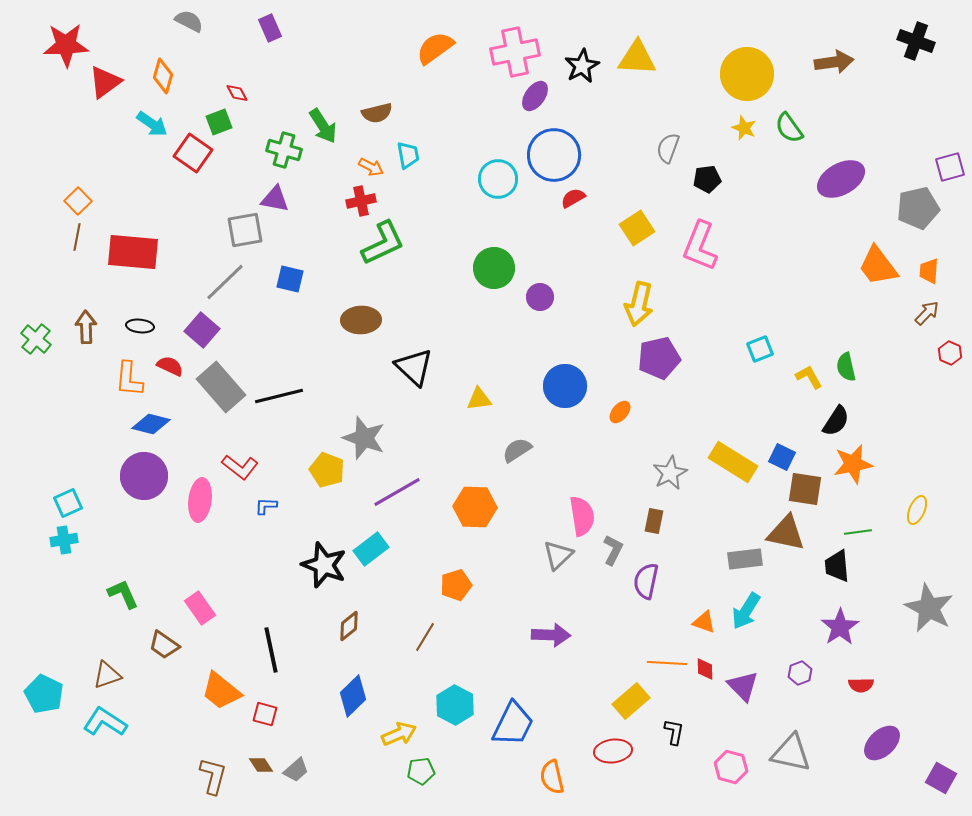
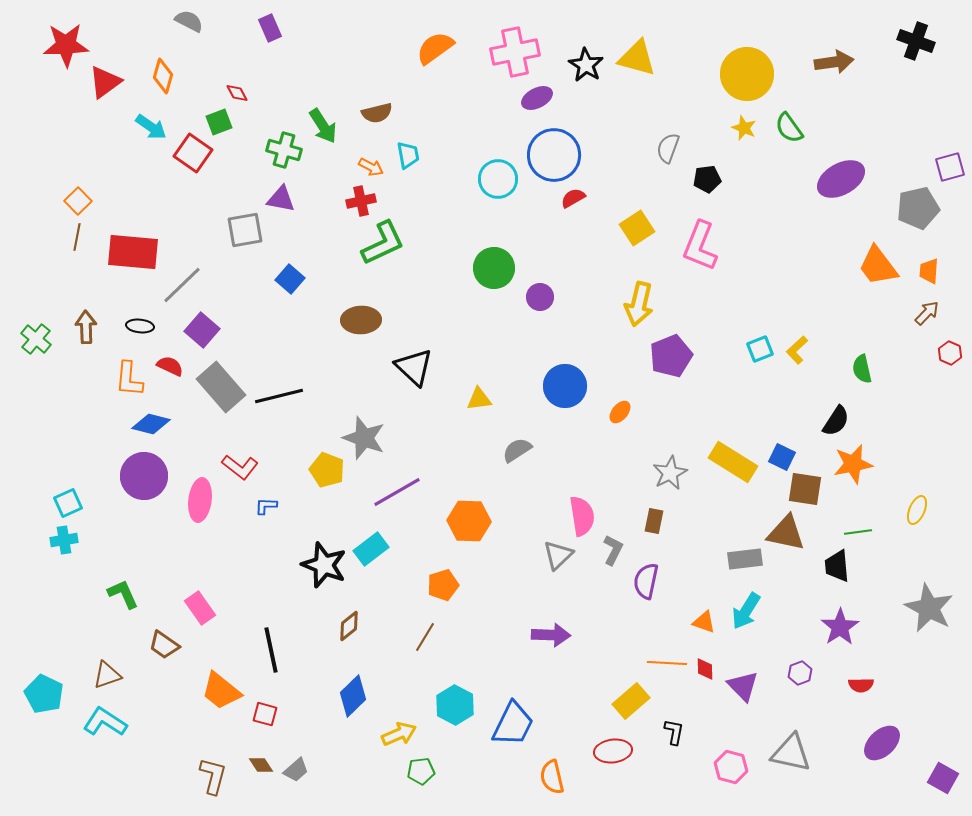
yellow triangle at (637, 58): rotated 12 degrees clockwise
black star at (582, 66): moved 4 px right, 1 px up; rotated 12 degrees counterclockwise
purple ellipse at (535, 96): moved 2 px right, 2 px down; rotated 28 degrees clockwise
cyan arrow at (152, 124): moved 1 px left, 3 px down
purple triangle at (275, 199): moved 6 px right
blue square at (290, 279): rotated 28 degrees clockwise
gray line at (225, 282): moved 43 px left, 3 px down
purple pentagon at (659, 358): moved 12 px right, 2 px up; rotated 9 degrees counterclockwise
green semicircle at (846, 367): moved 16 px right, 2 px down
yellow L-shape at (809, 377): moved 12 px left, 27 px up; rotated 104 degrees counterclockwise
orange hexagon at (475, 507): moved 6 px left, 14 px down
orange pentagon at (456, 585): moved 13 px left
purple square at (941, 778): moved 2 px right
